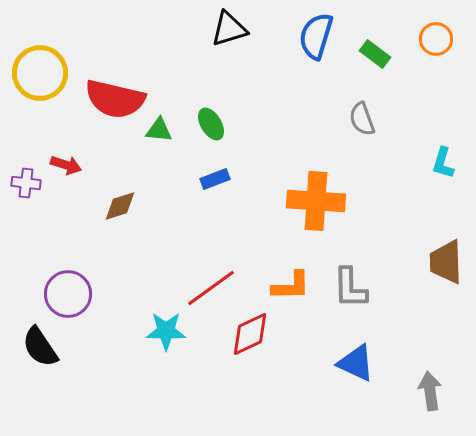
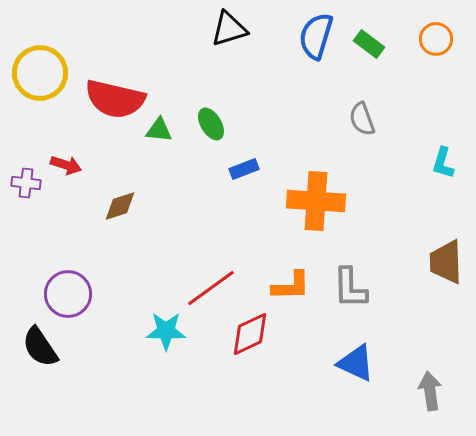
green rectangle: moved 6 px left, 10 px up
blue rectangle: moved 29 px right, 10 px up
